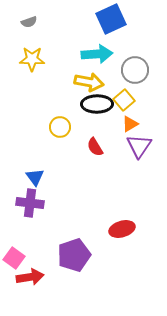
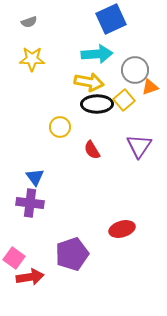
orange triangle: moved 20 px right, 37 px up; rotated 12 degrees clockwise
red semicircle: moved 3 px left, 3 px down
purple pentagon: moved 2 px left, 1 px up
